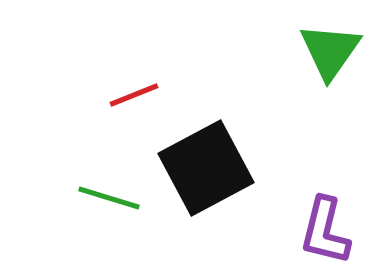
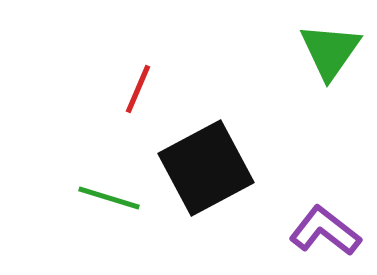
red line: moved 4 px right, 6 px up; rotated 45 degrees counterclockwise
purple L-shape: rotated 114 degrees clockwise
